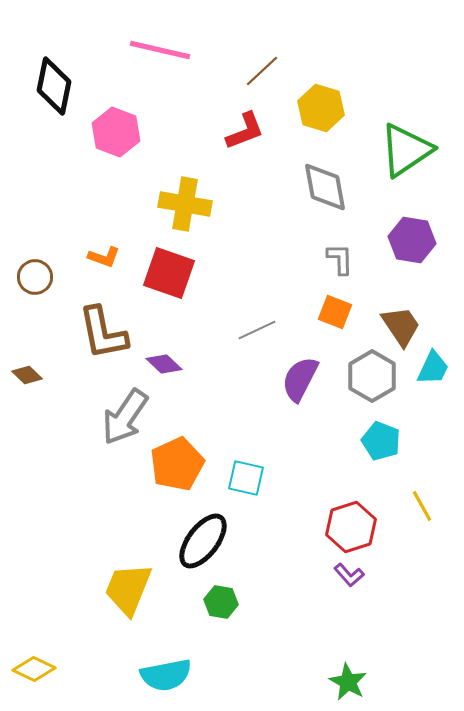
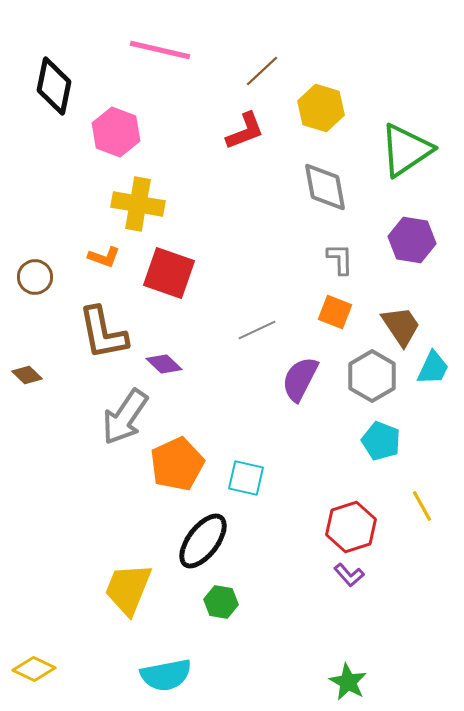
yellow cross: moved 47 px left
